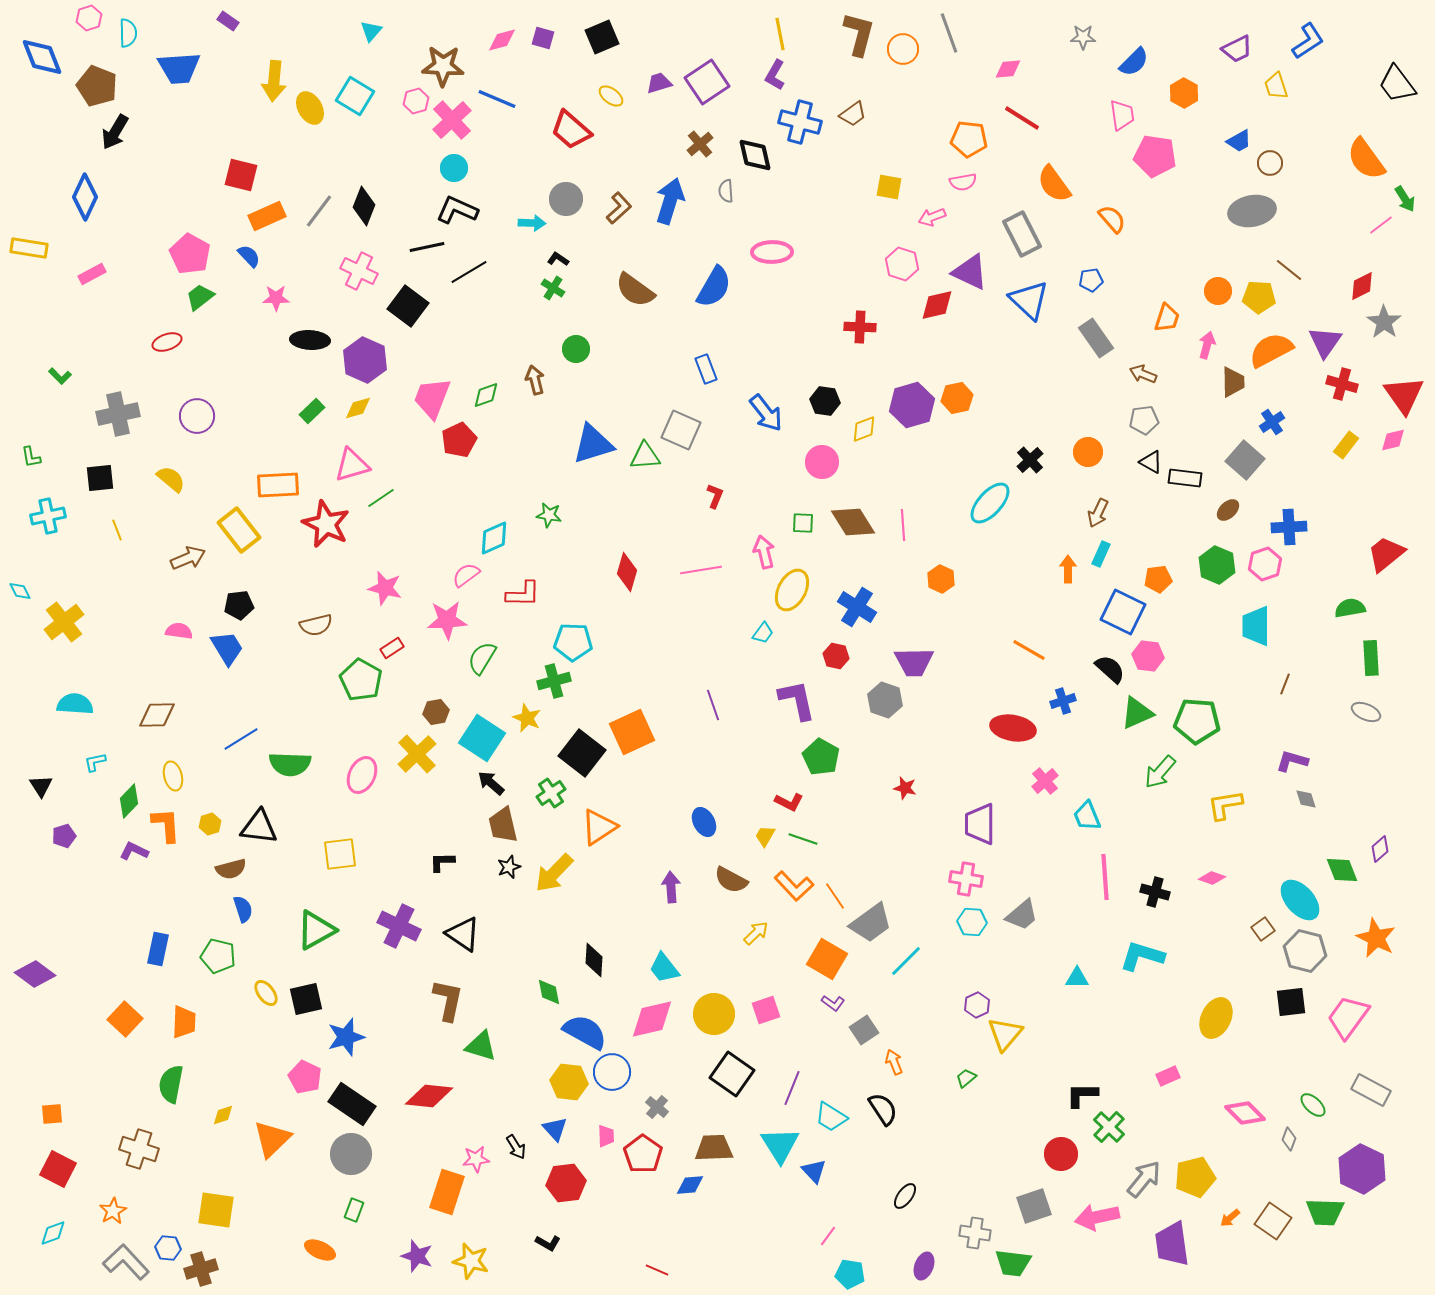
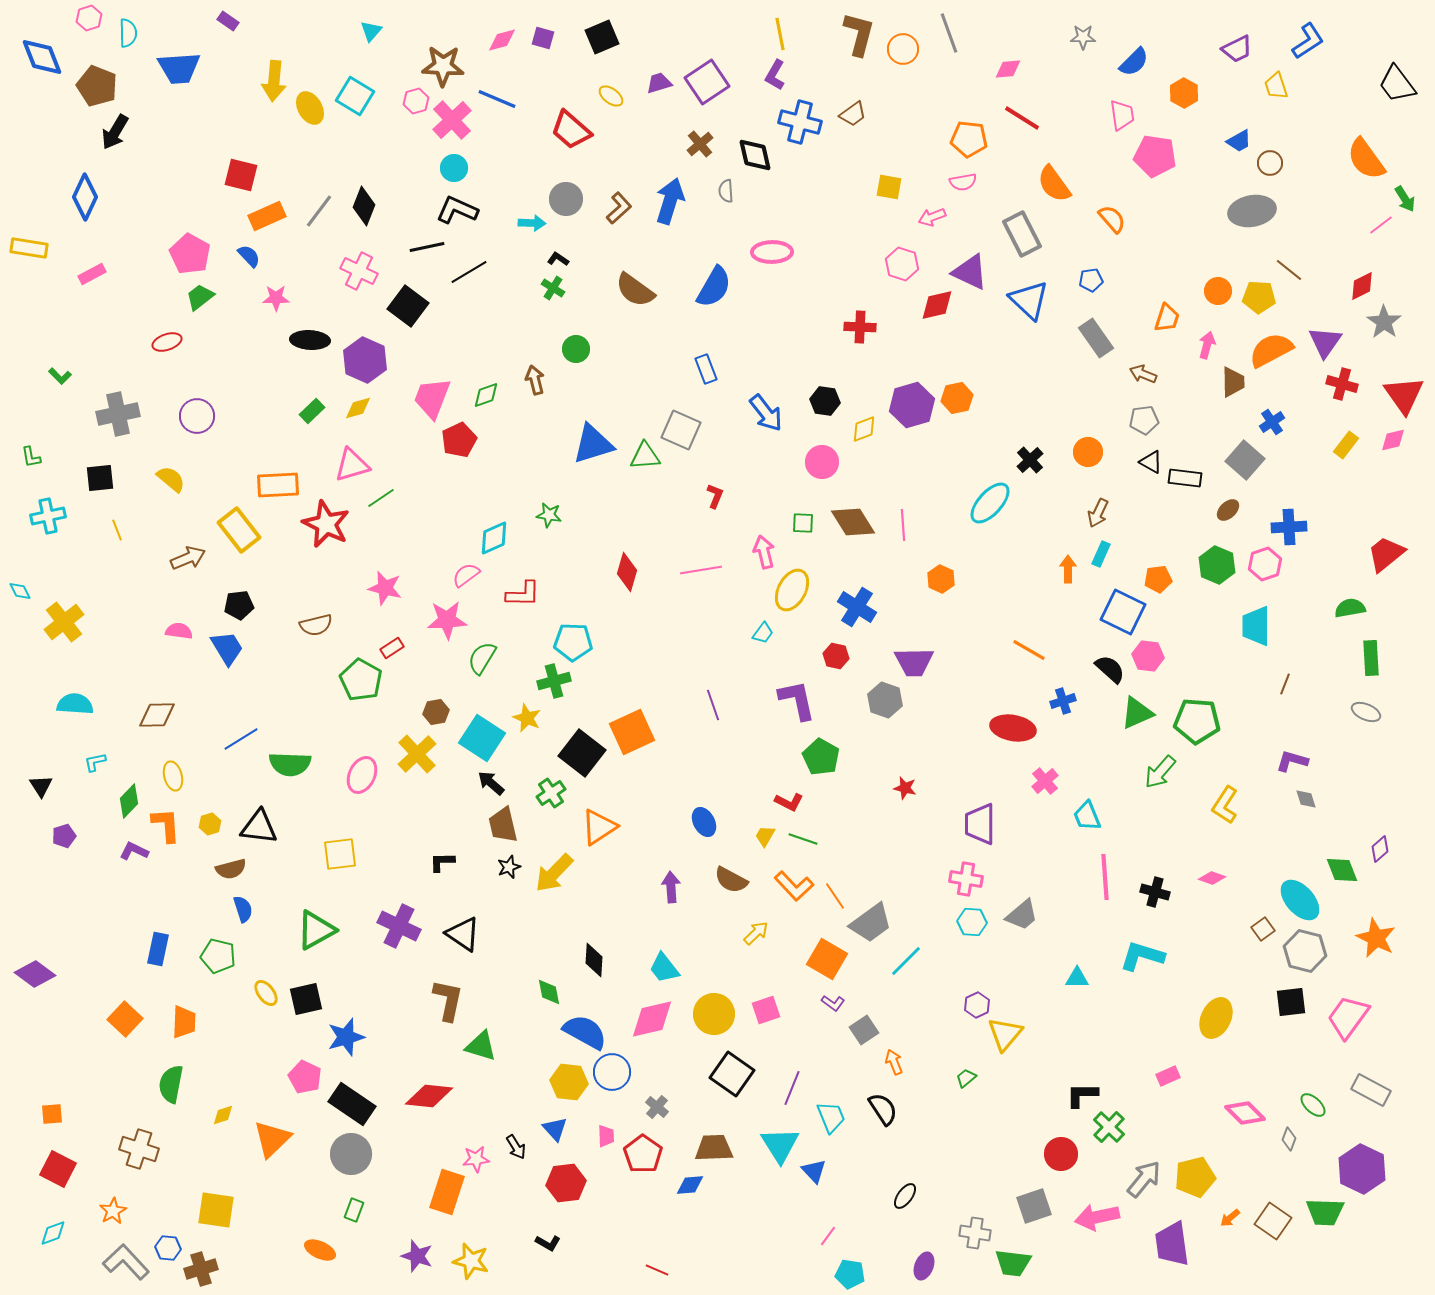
yellow L-shape at (1225, 805): rotated 48 degrees counterclockwise
cyan trapezoid at (831, 1117): rotated 144 degrees counterclockwise
